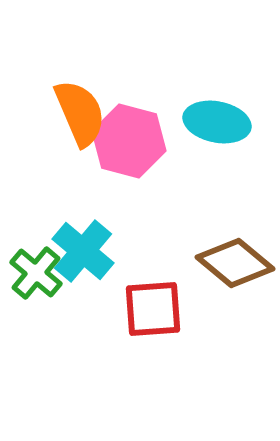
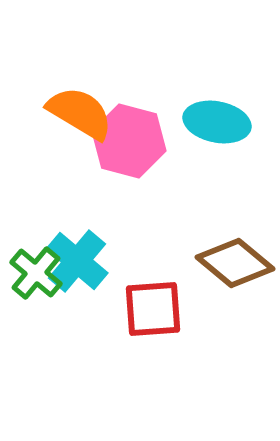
orange semicircle: rotated 36 degrees counterclockwise
cyan cross: moved 6 px left, 10 px down
